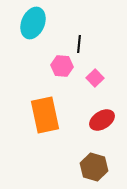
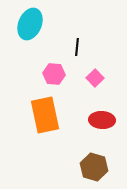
cyan ellipse: moved 3 px left, 1 px down
black line: moved 2 px left, 3 px down
pink hexagon: moved 8 px left, 8 px down
red ellipse: rotated 35 degrees clockwise
